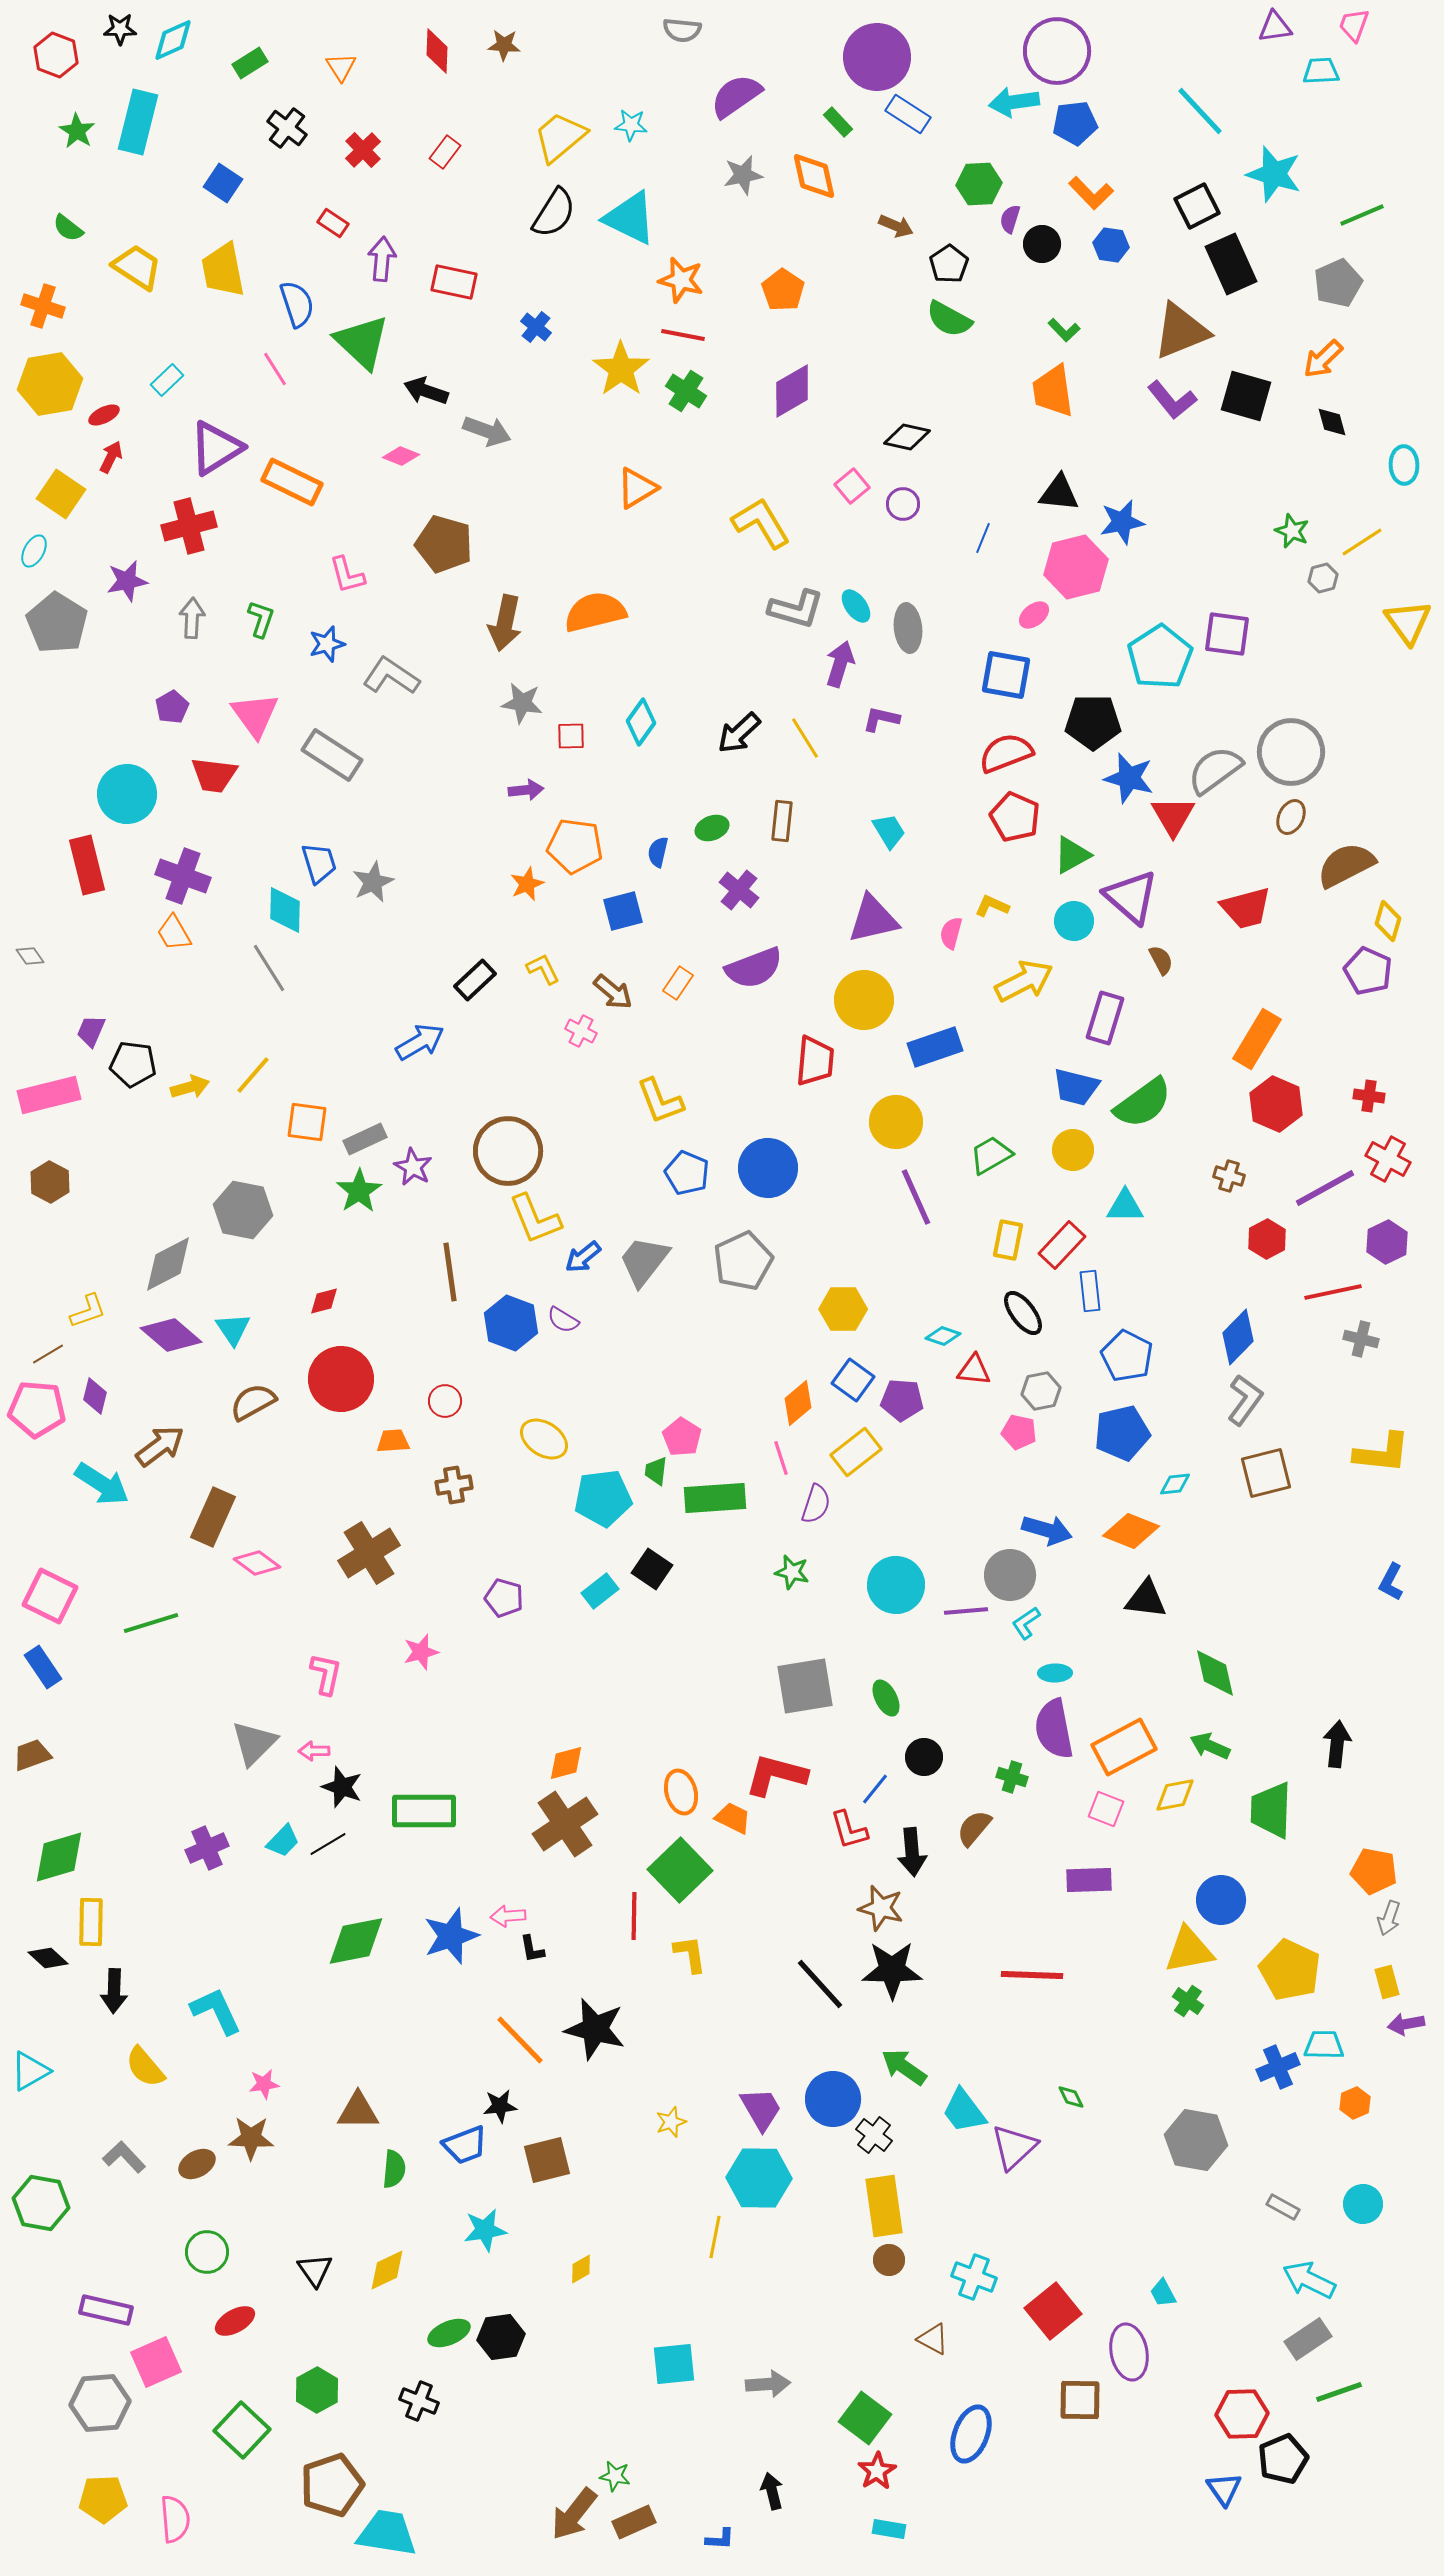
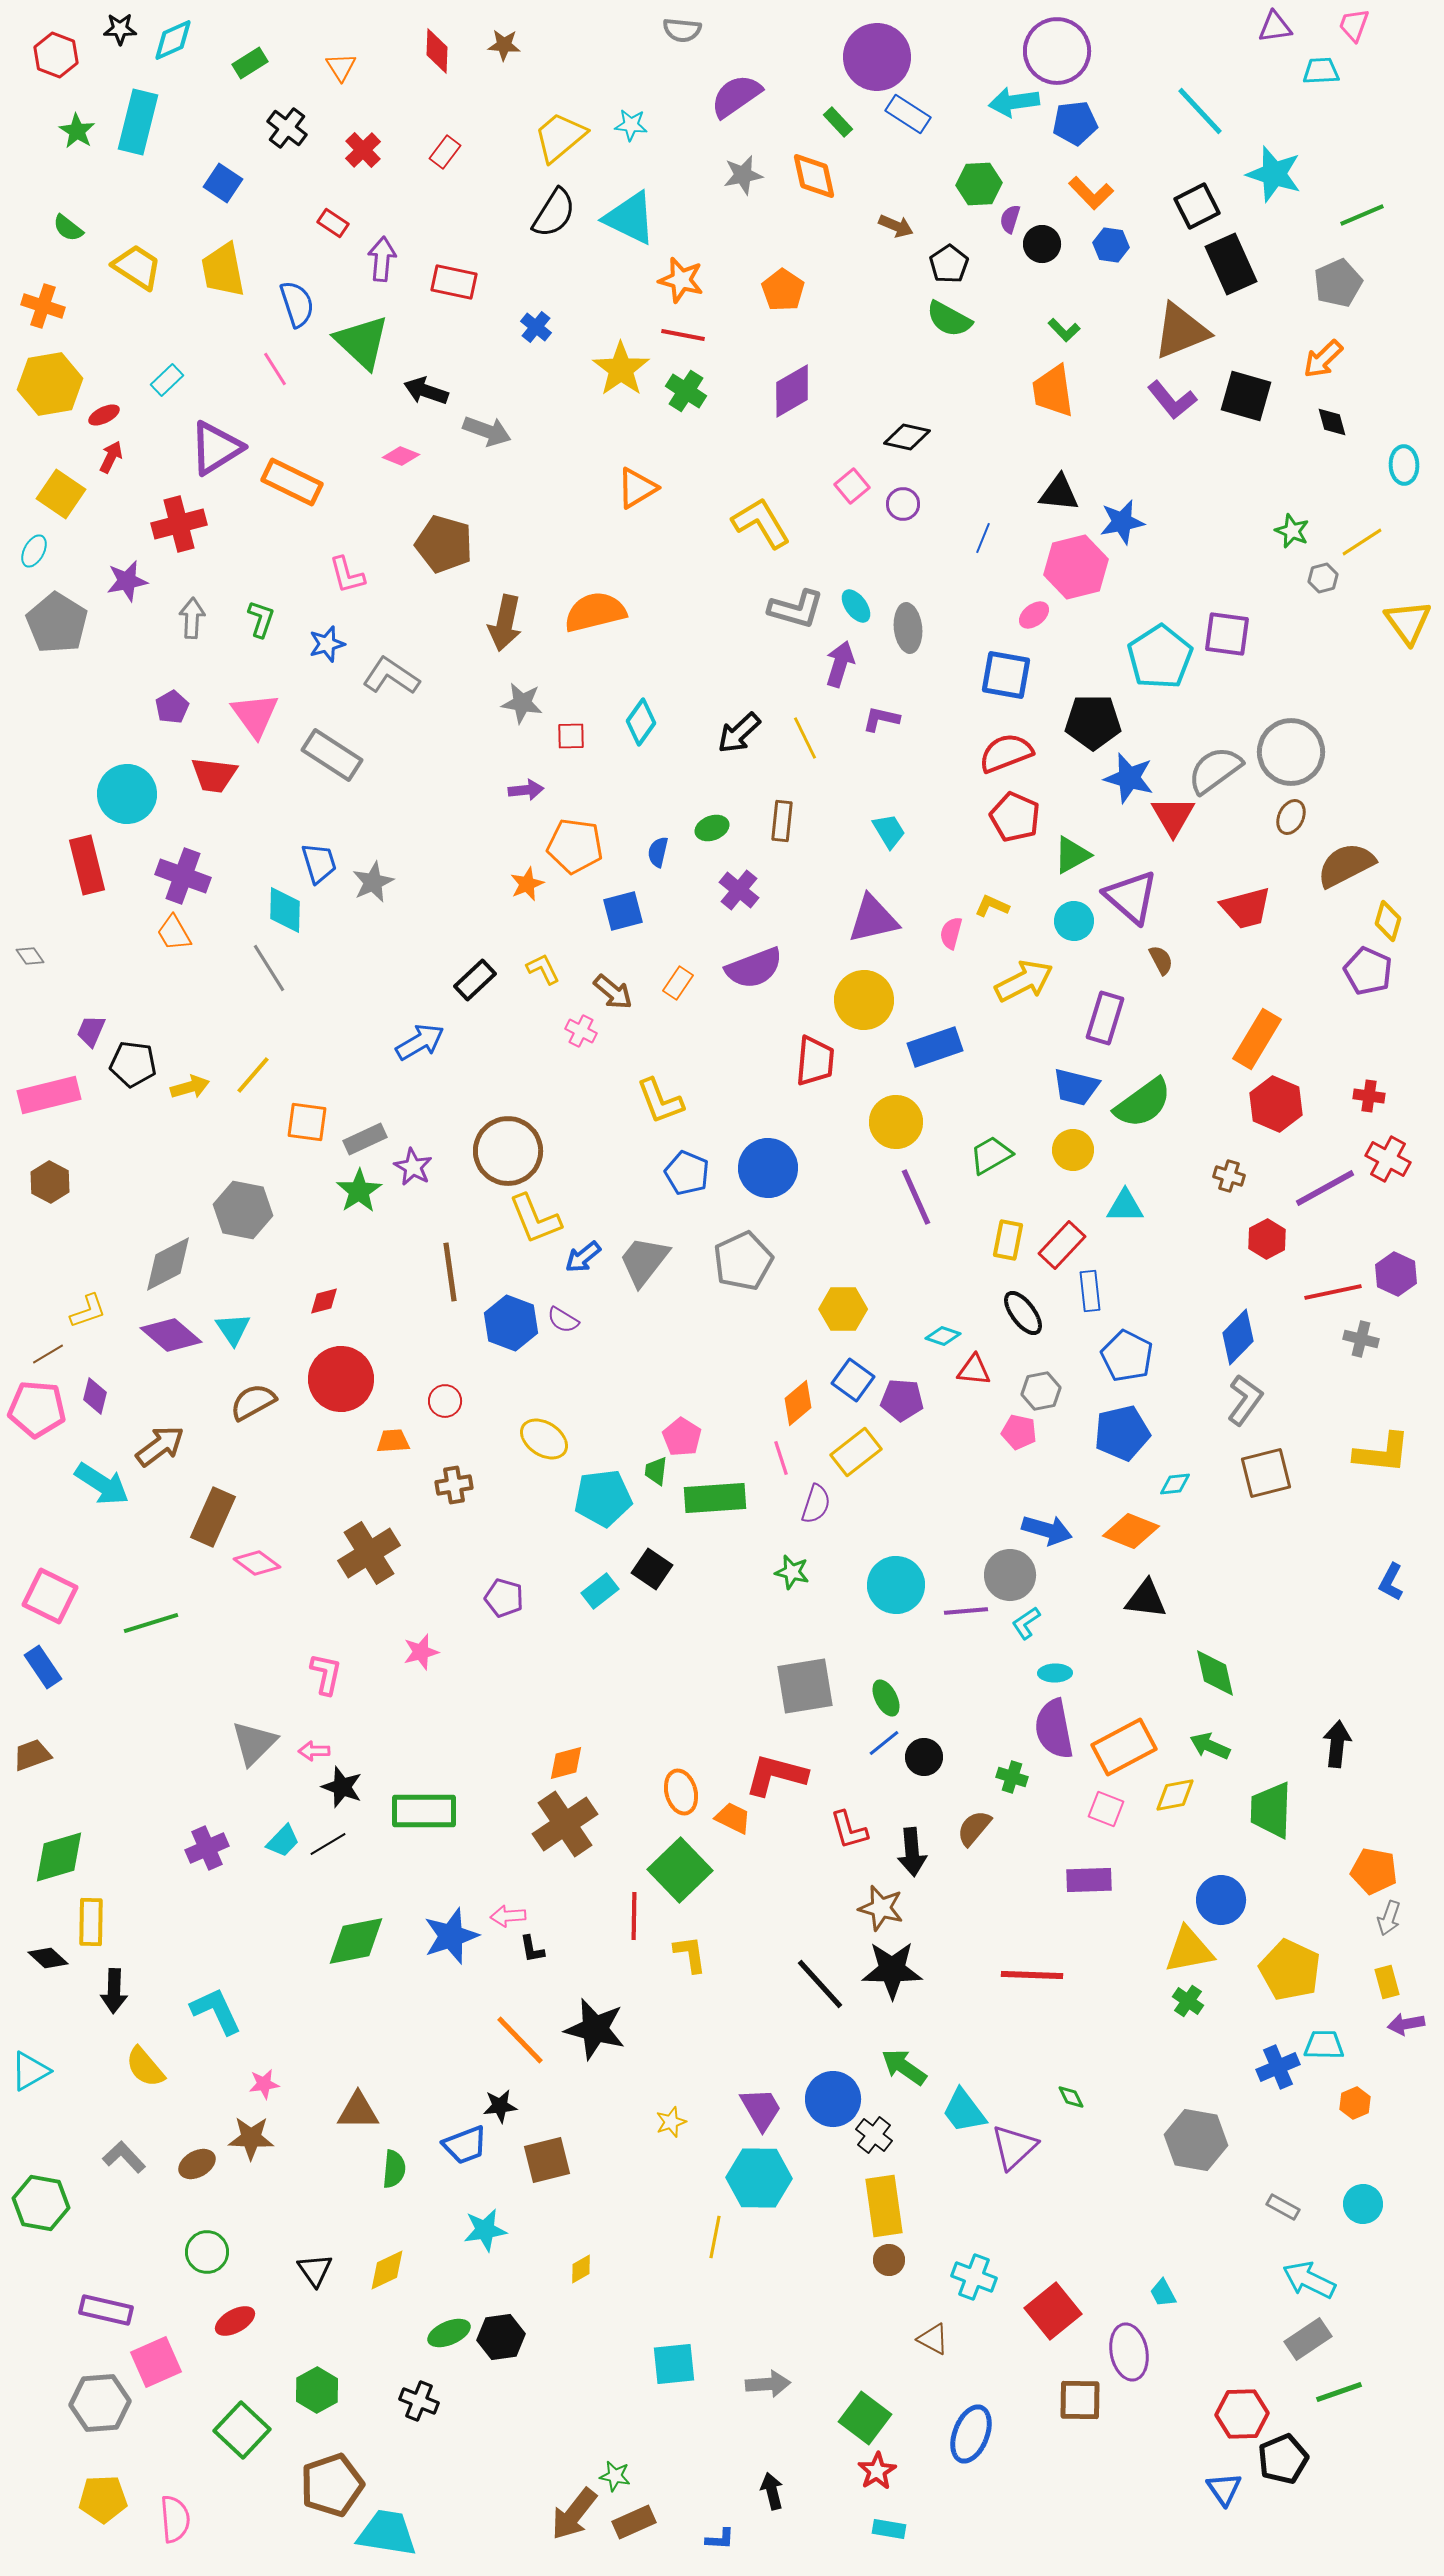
red cross at (189, 526): moved 10 px left, 2 px up
yellow line at (805, 738): rotated 6 degrees clockwise
purple hexagon at (1387, 1242): moved 9 px right, 32 px down; rotated 9 degrees counterclockwise
blue line at (875, 1789): moved 9 px right, 46 px up; rotated 12 degrees clockwise
